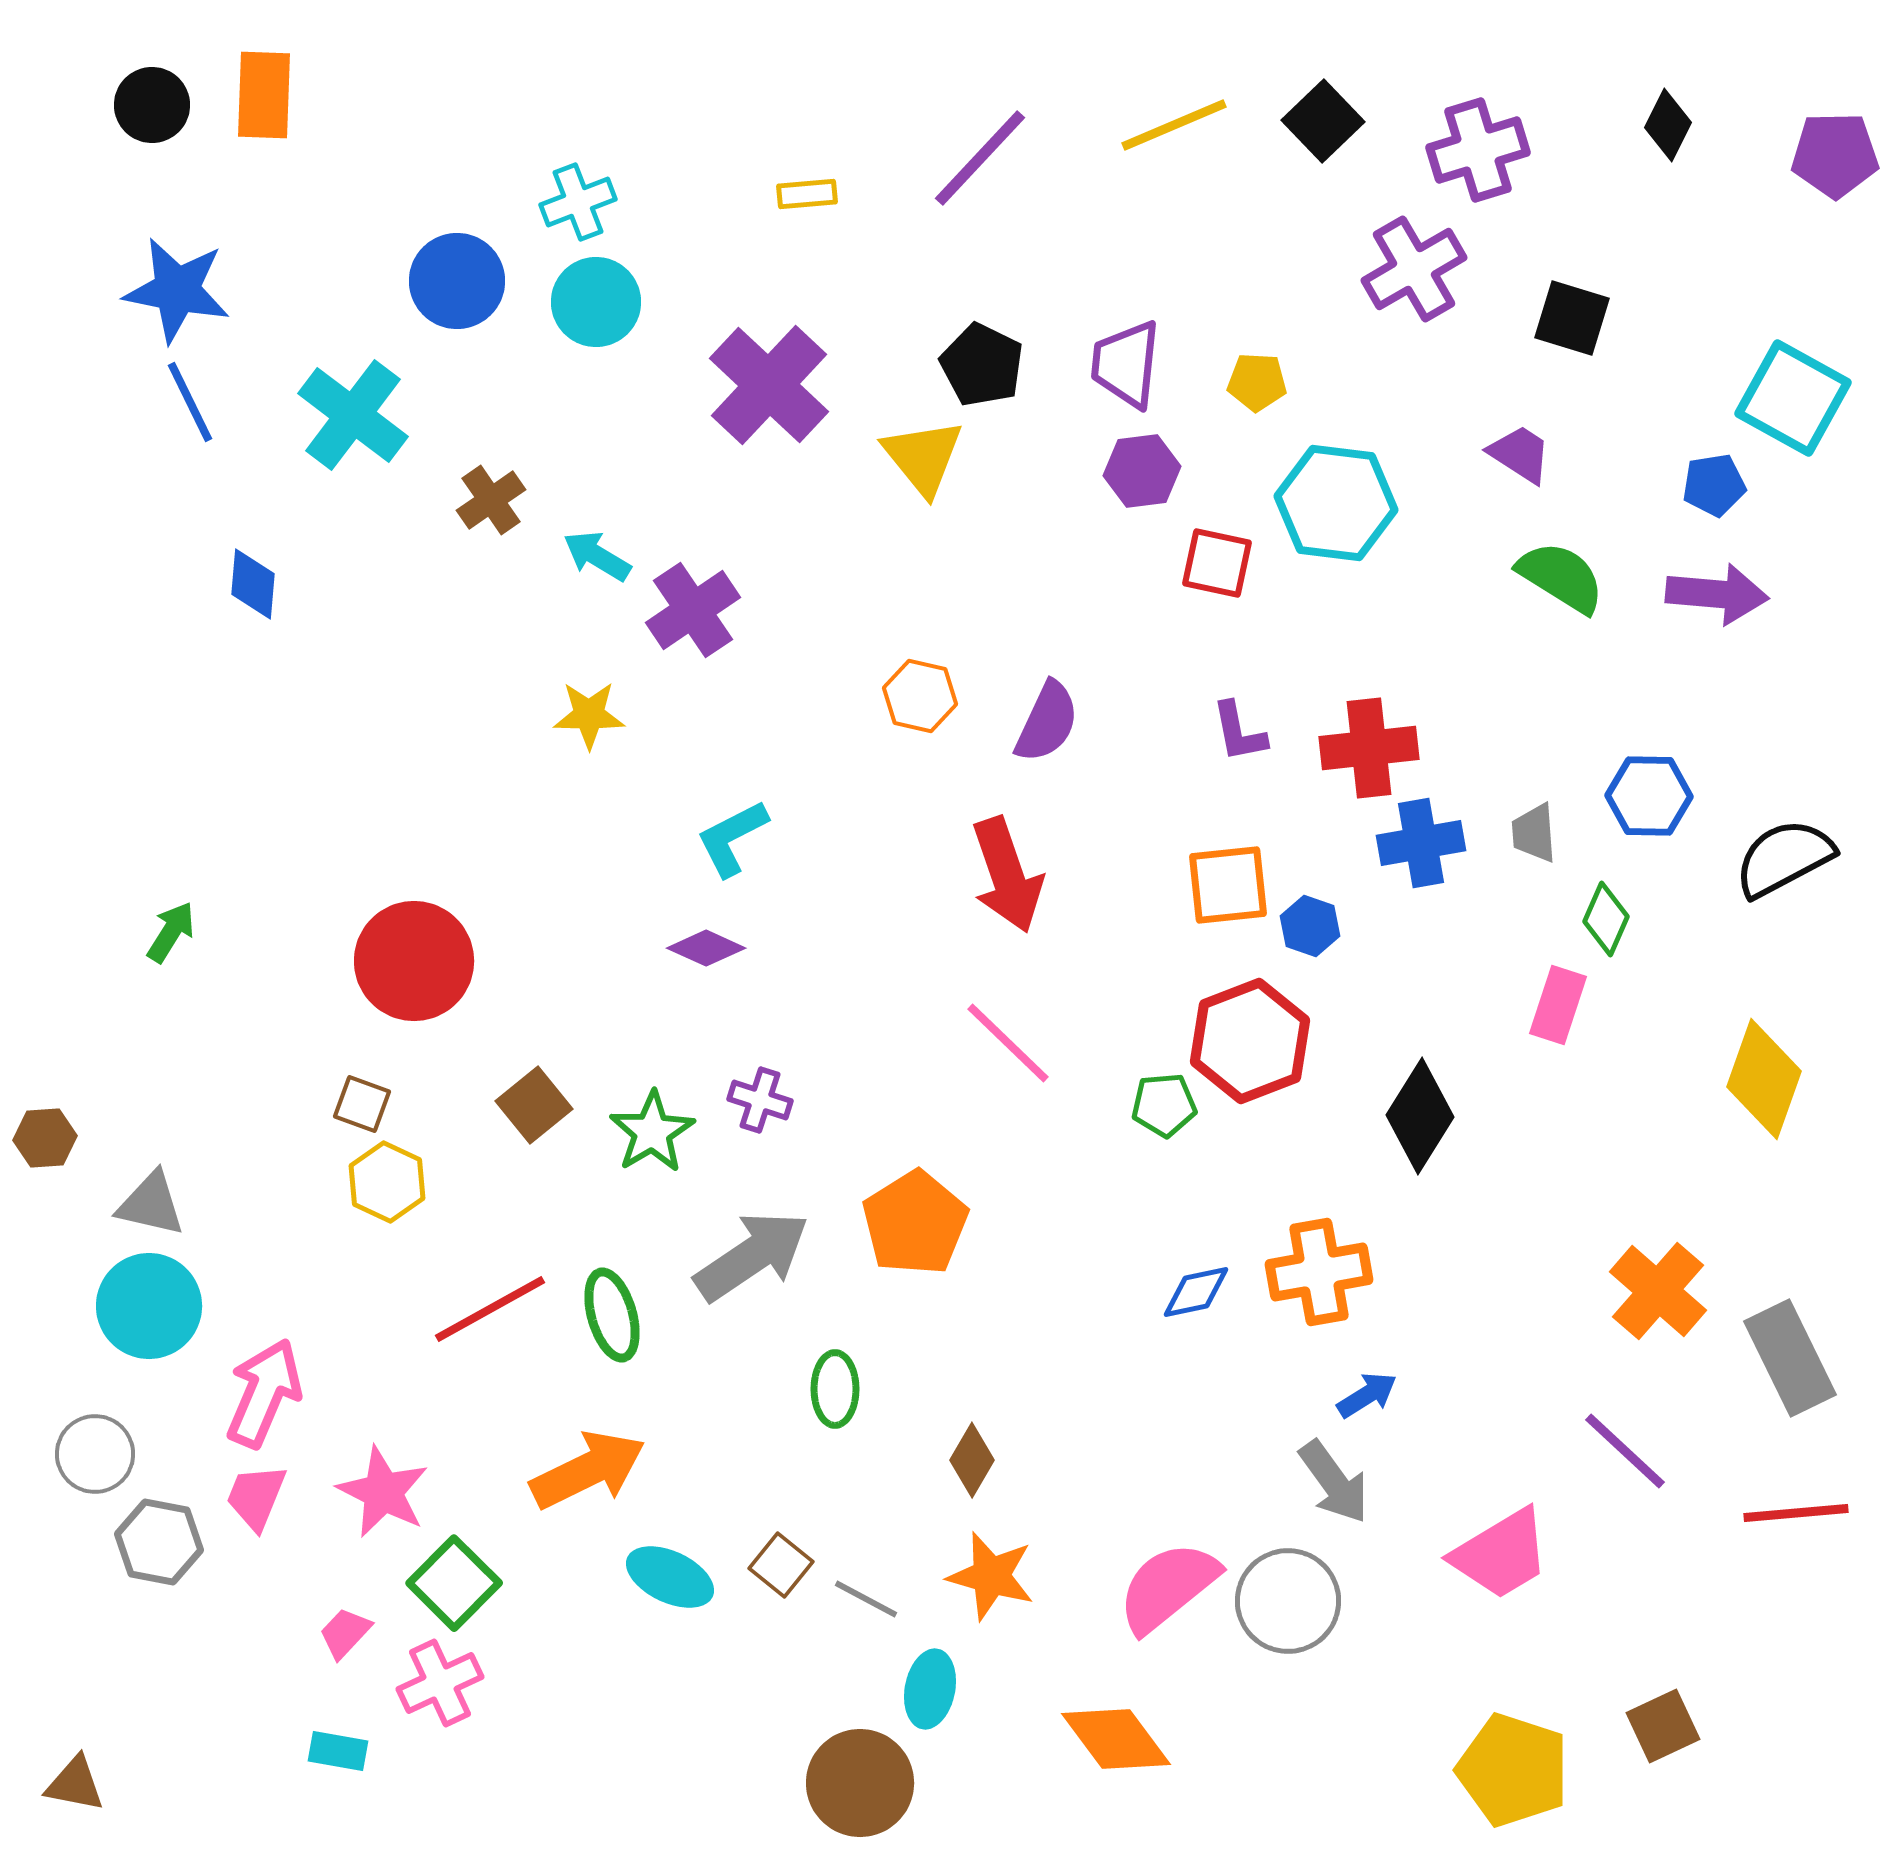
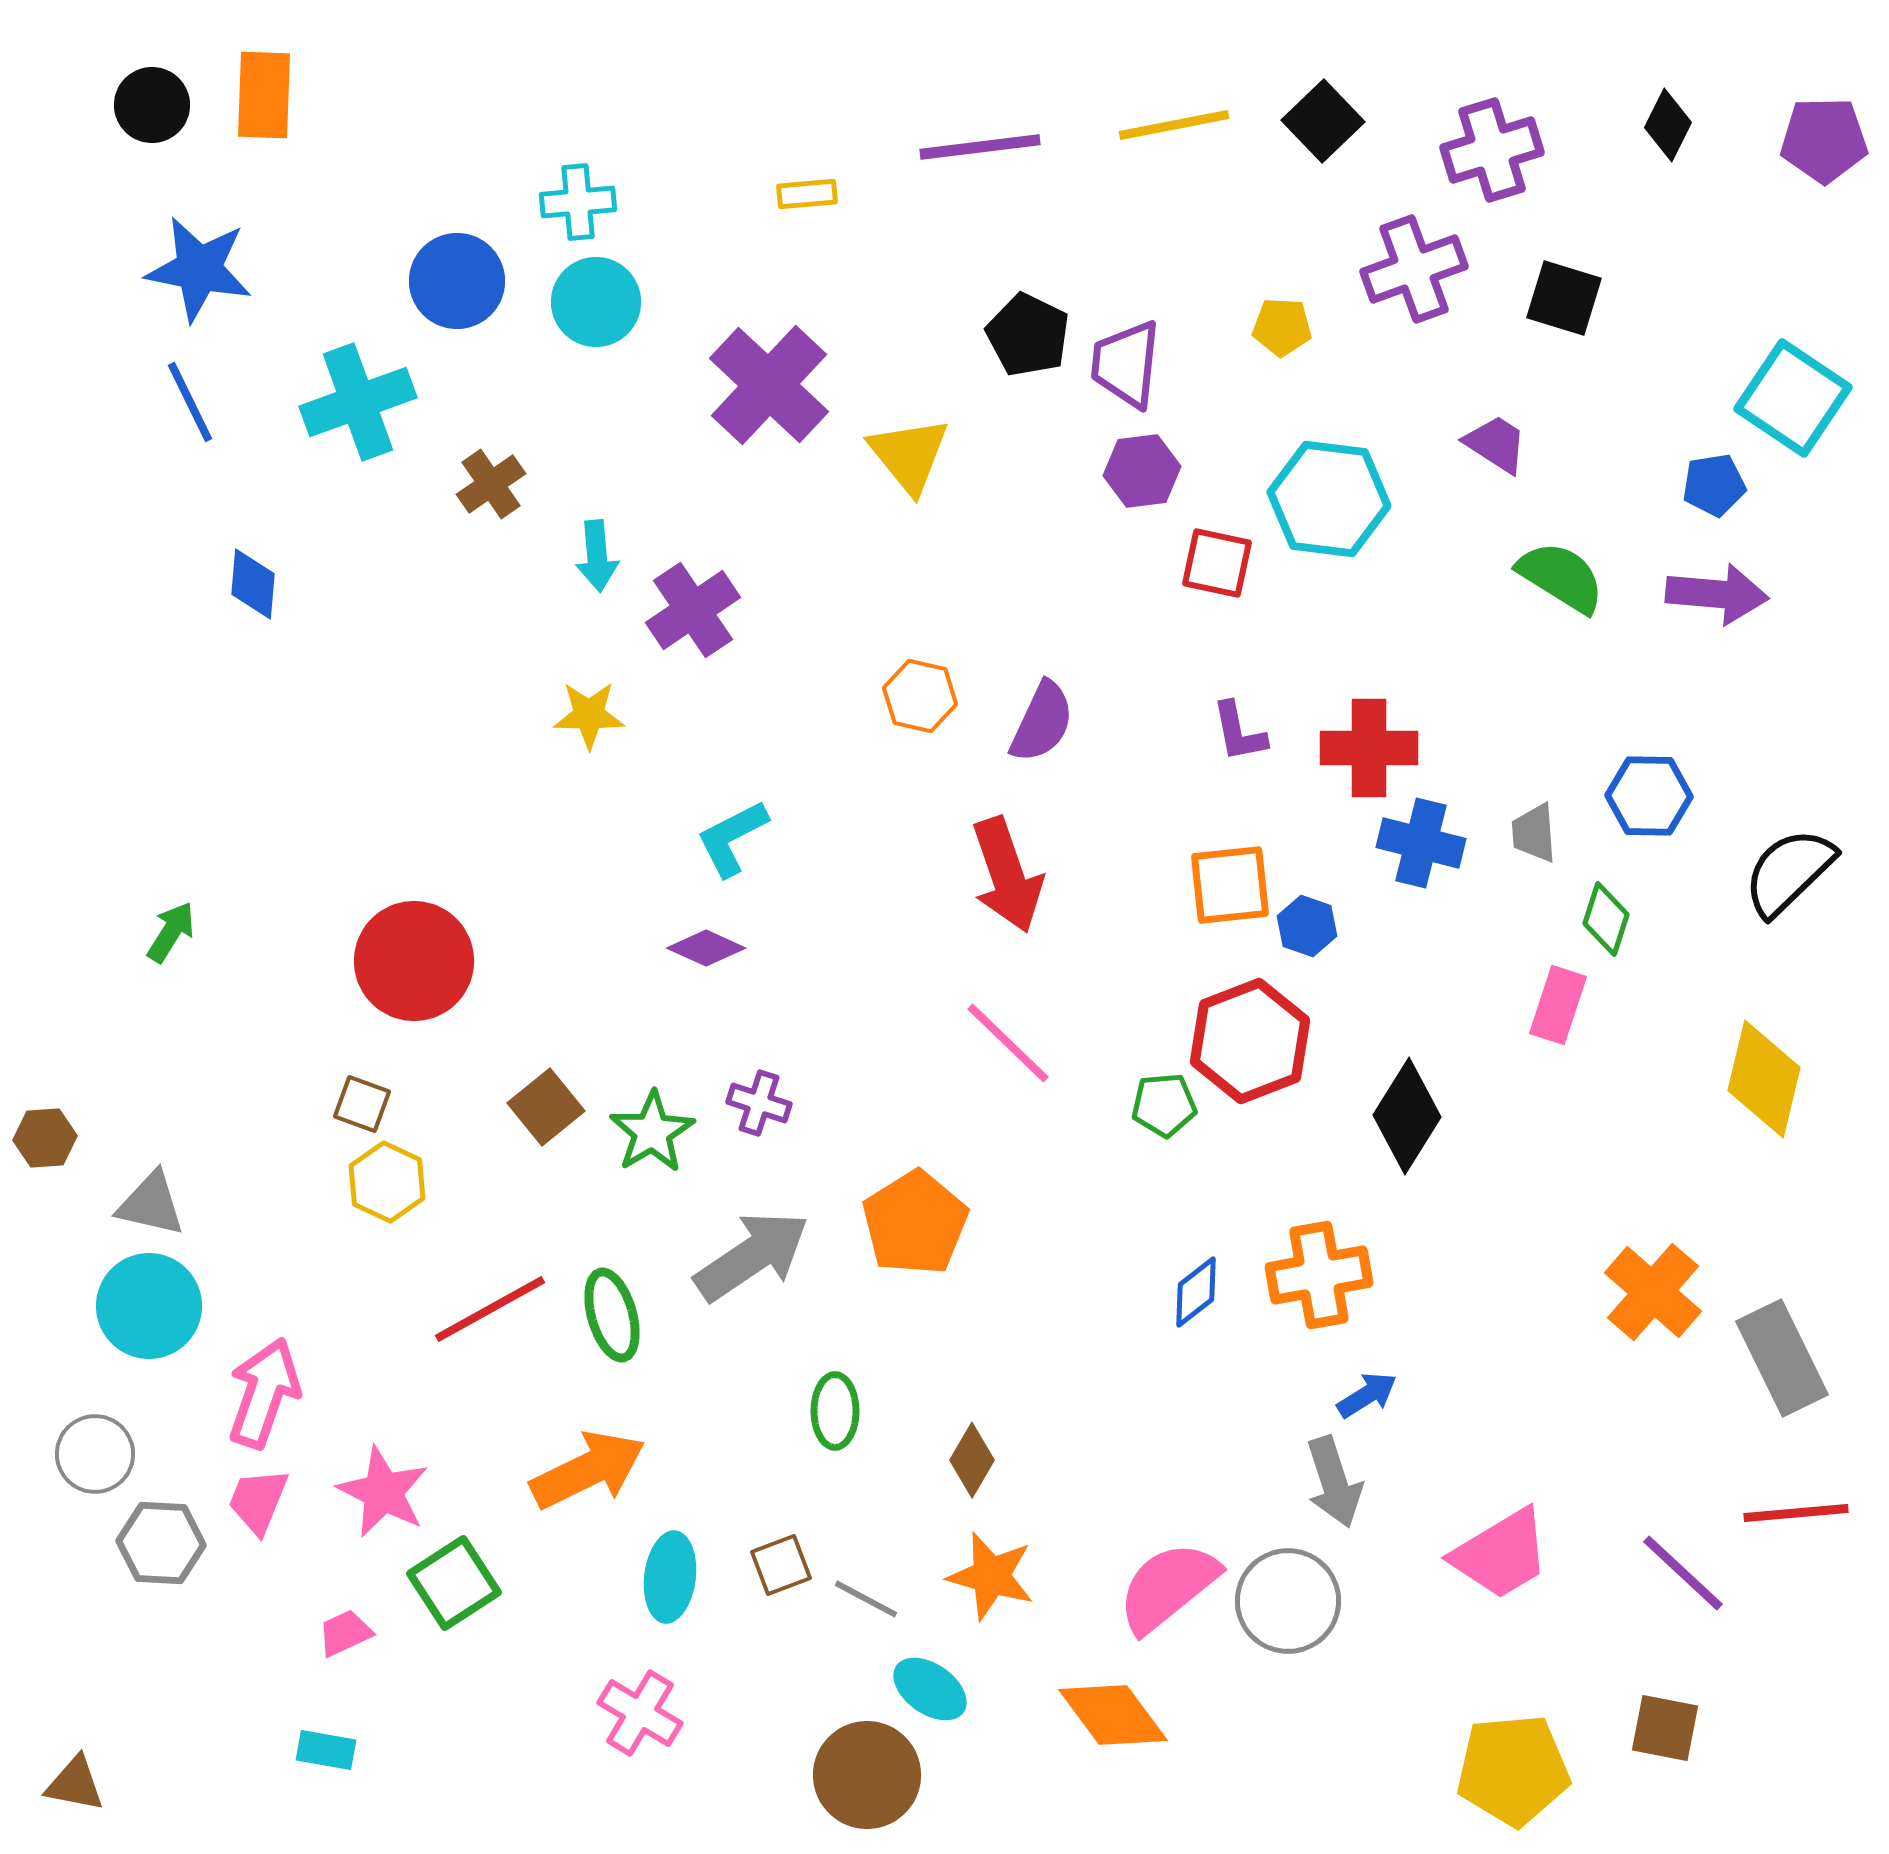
yellow line at (1174, 125): rotated 12 degrees clockwise
purple cross at (1478, 150): moved 14 px right
purple pentagon at (1835, 155): moved 11 px left, 15 px up
purple line at (980, 158): moved 11 px up; rotated 40 degrees clockwise
cyan cross at (578, 202): rotated 16 degrees clockwise
purple cross at (1414, 269): rotated 10 degrees clockwise
blue star at (177, 290): moved 22 px right, 21 px up
black square at (1572, 318): moved 8 px left, 20 px up
black pentagon at (982, 365): moved 46 px right, 30 px up
yellow pentagon at (1257, 382): moved 25 px right, 55 px up
cyan square at (1793, 398): rotated 5 degrees clockwise
cyan cross at (353, 415): moved 5 px right, 13 px up; rotated 33 degrees clockwise
purple trapezoid at (1520, 454): moved 24 px left, 10 px up
yellow triangle at (923, 457): moved 14 px left, 2 px up
brown cross at (491, 500): moved 16 px up
cyan hexagon at (1336, 503): moved 7 px left, 4 px up
cyan arrow at (597, 556): rotated 126 degrees counterclockwise
purple semicircle at (1047, 722): moved 5 px left
red cross at (1369, 748): rotated 6 degrees clockwise
blue cross at (1421, 843): rotated 24 degrees clockwise
black semicircle at (1784, 858): moved 5 px right, 14 px down; rotated 16 degrees counterclockwise
orange square at (1228, 885): moved 2 px right
green diamond at (1606, 919): rotated 6 degrees counterclockwise
blue hexagon at (1310, 926): moved 3 px left
yellow diamond at (1764, 1079): rotated 6 degrees counterclockwise
purple cross at (760, 1100): moved 1 px left, 3 px down
brown square at (534, 1105): moved 12 px right, 2 px down
black diamond at (1420, 1116): moved 13 px left
orange cross at (1319, 1272): moved 3 px down
orange cross at (1658, 1291): moved 5 px left, 1 px down
blue diamond at (1196, 1292): rotated 26 degrees counterclockwise
gray rectangle at (1790, 1358): moved 8 px left
green ellipse at (835, 1389): moved 22 px down
pink arrow at (264, 1393): rotated 4 degrees counterclockwise
purple line at (1625, 1451): moved 58 px right, 122 px down
gray arrow at (1334, 1482): rotated 18 degrees clockwise
pink trapezoid at (256, 1497): moved 2 px right, 4 px down
gray hexagon at (159, 1542): moved 2 px right, 1 px down; rotated 8 degrees counterclockwise
brown square at (781, 1565): rotated 30 degrees clockwise
cyan ellipse at (670, 1577): rotated 72 degrees clockwise
green square at (454, 1583): rotated 12 degrees clockwise
pink trapezoid at (345, 1633): rotated 22 degrees clockwise
pink cross at (440, 1683): moved 200 px right, 30 px down; rotated 34 degrees counterclockwise
cyan ellipse at (930, 1689): rotated 66 degrees counterclockwise
brown square at (1663, 1726): moved 2 px right, 2 px down; rotated 36 degrees clockwise
orange diamond at (1116, 1739): moved 3 px left, 24 px up
cyan rectangle at (338, 1751): moved 12 px left, 1 px up
yellow pentagon at (1513, 1770): rotated 23 degrees counterclockwise
brown circle at (860, 1783): moved 7 px right, 8 px up
